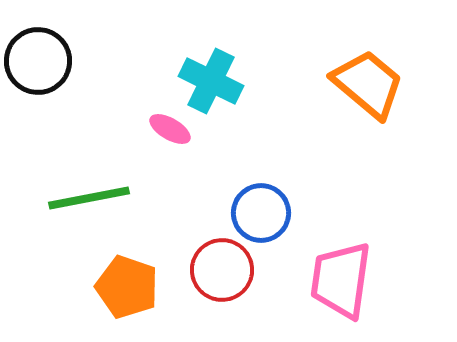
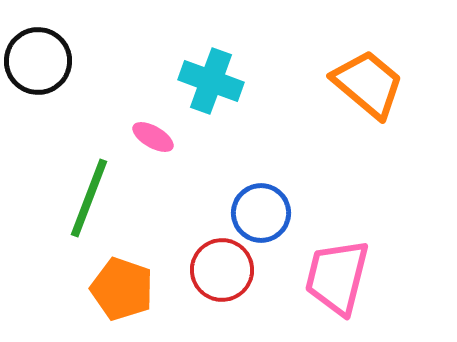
cyan cross: rotated 6 degrees counterclockwise
pink ellipse: moved 17 px left, 8 px down
green line: rotated 58 degrees counterclockwise
pink trapezoid: moved 4 px left, 3 px up; rotated 6 degrees clockwise
orange pentagon: moved 5 px left, 2 px down
